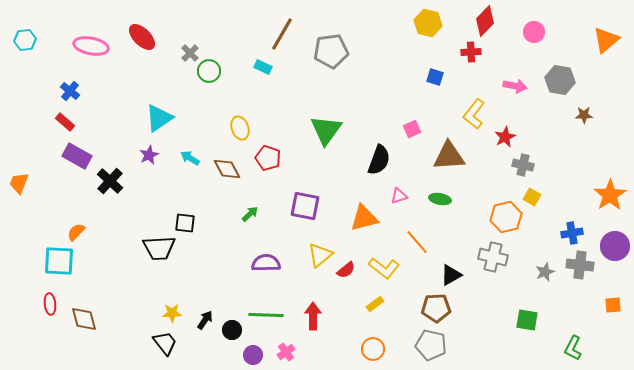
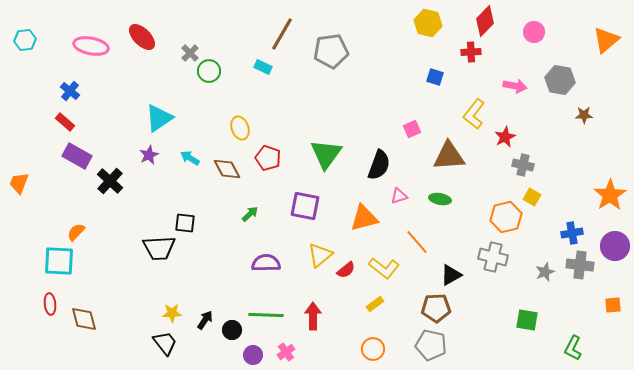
green triangle at (326, 130): moved 24 px down
black semicircle at (379, 160): moved 5 px down
